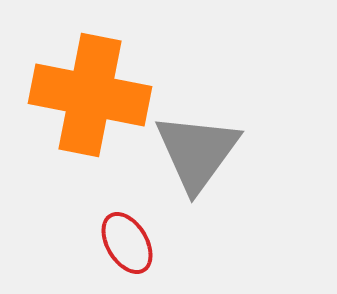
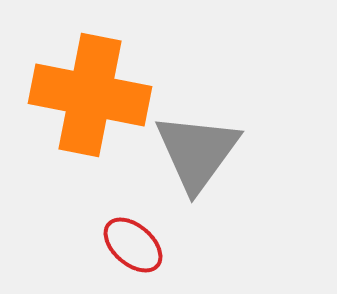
red ellipse: moved 6 px right, 2 px down; rotated 18 degrees counterclockwise
